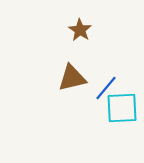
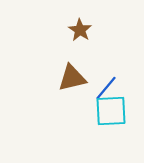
cyan square: moved 11 px left, 3 px down
